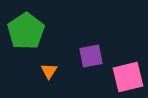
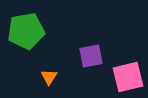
green pentagon: rotated 24 degrees clockwise
orange triangle: moved 6 px down
